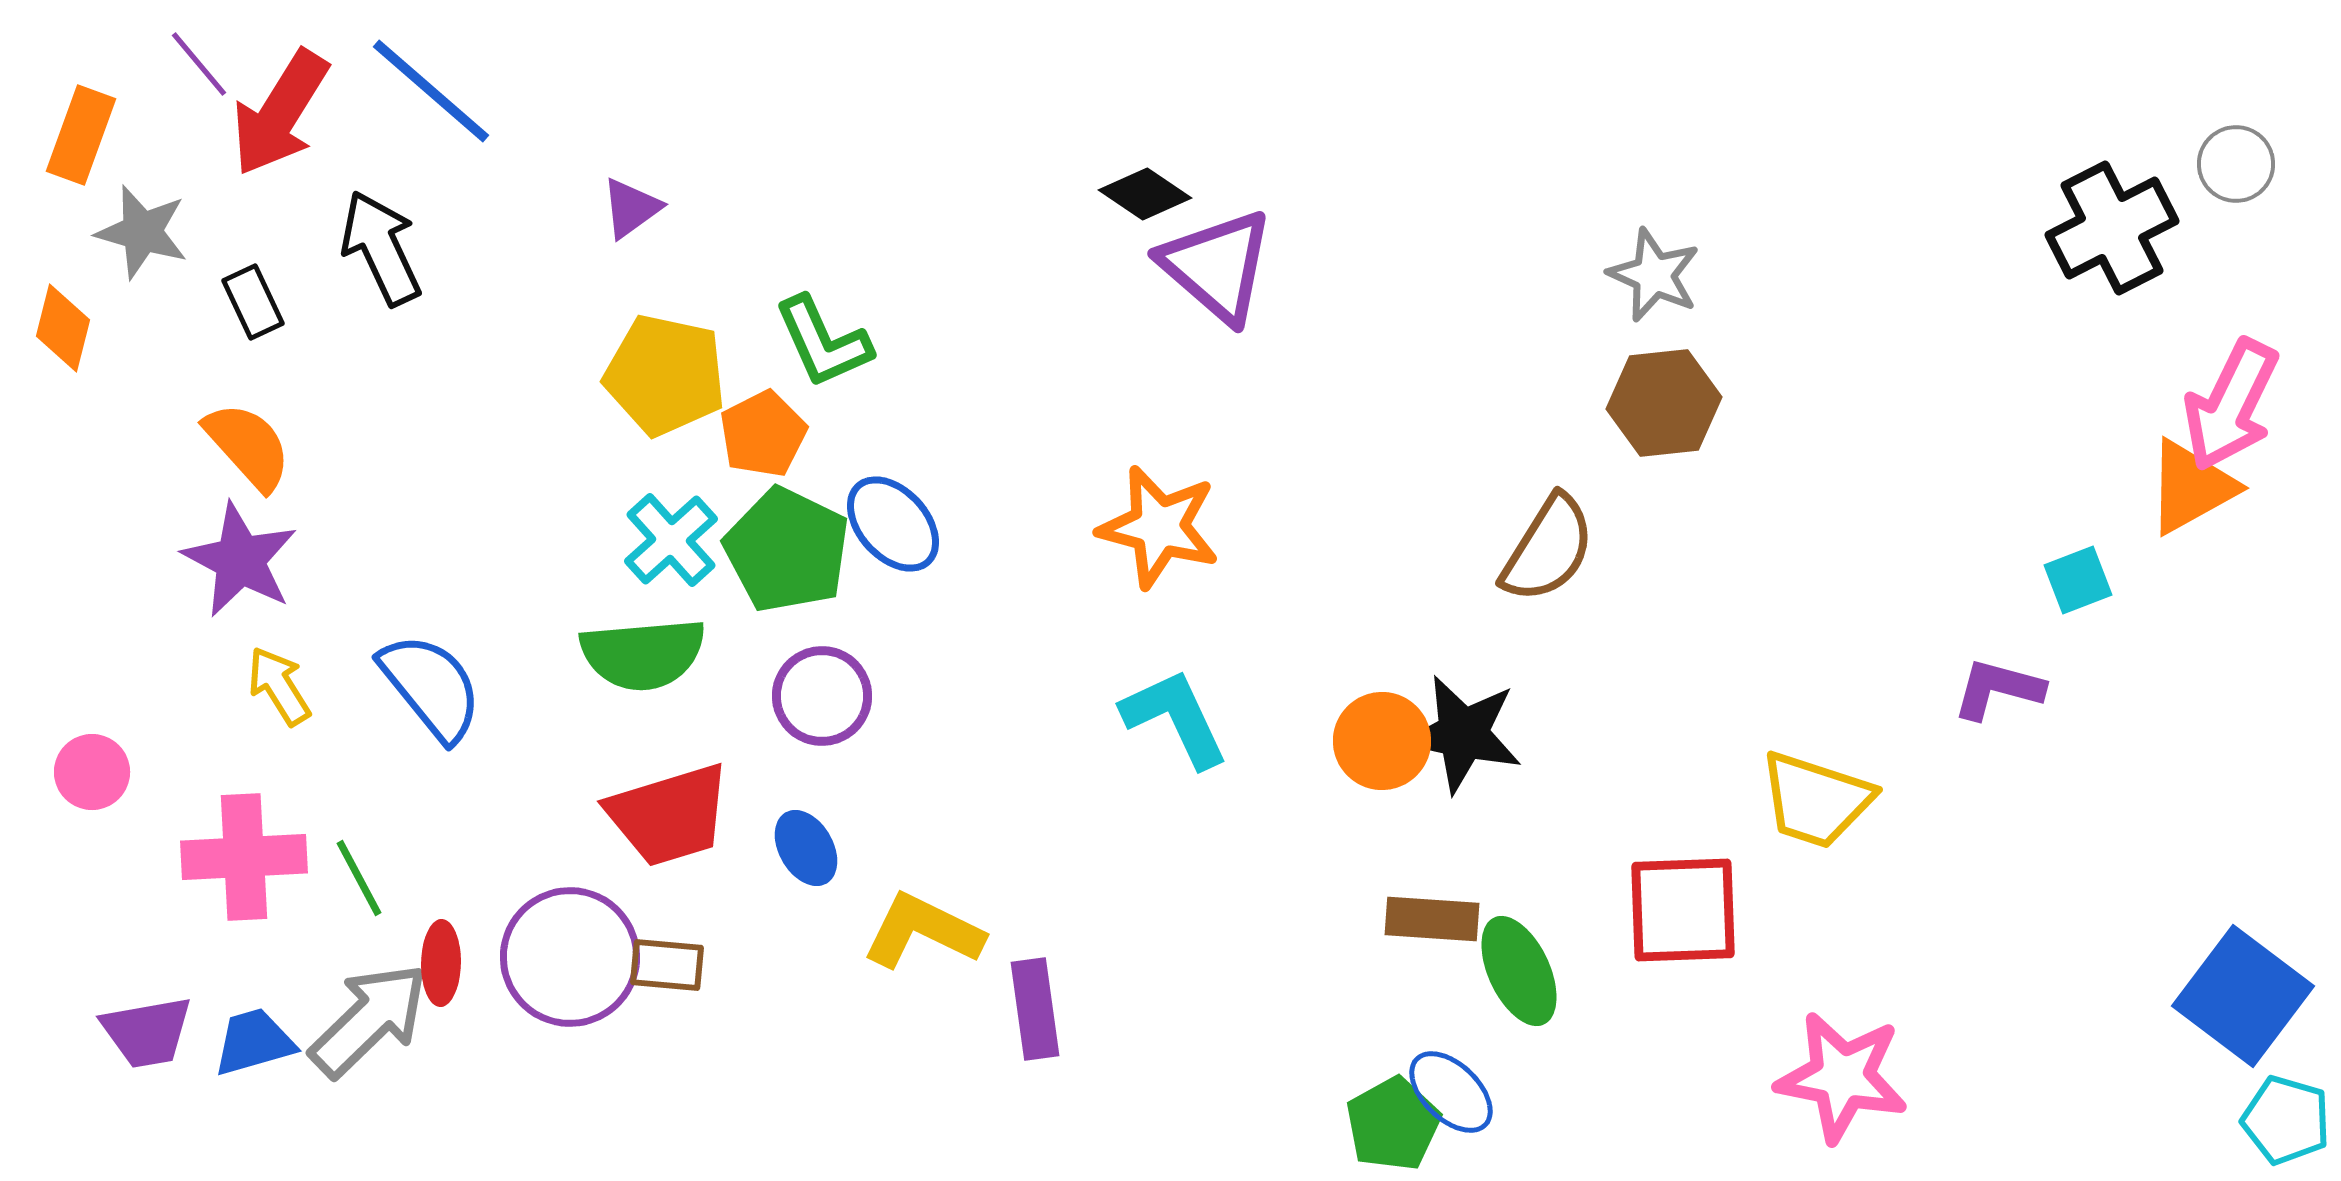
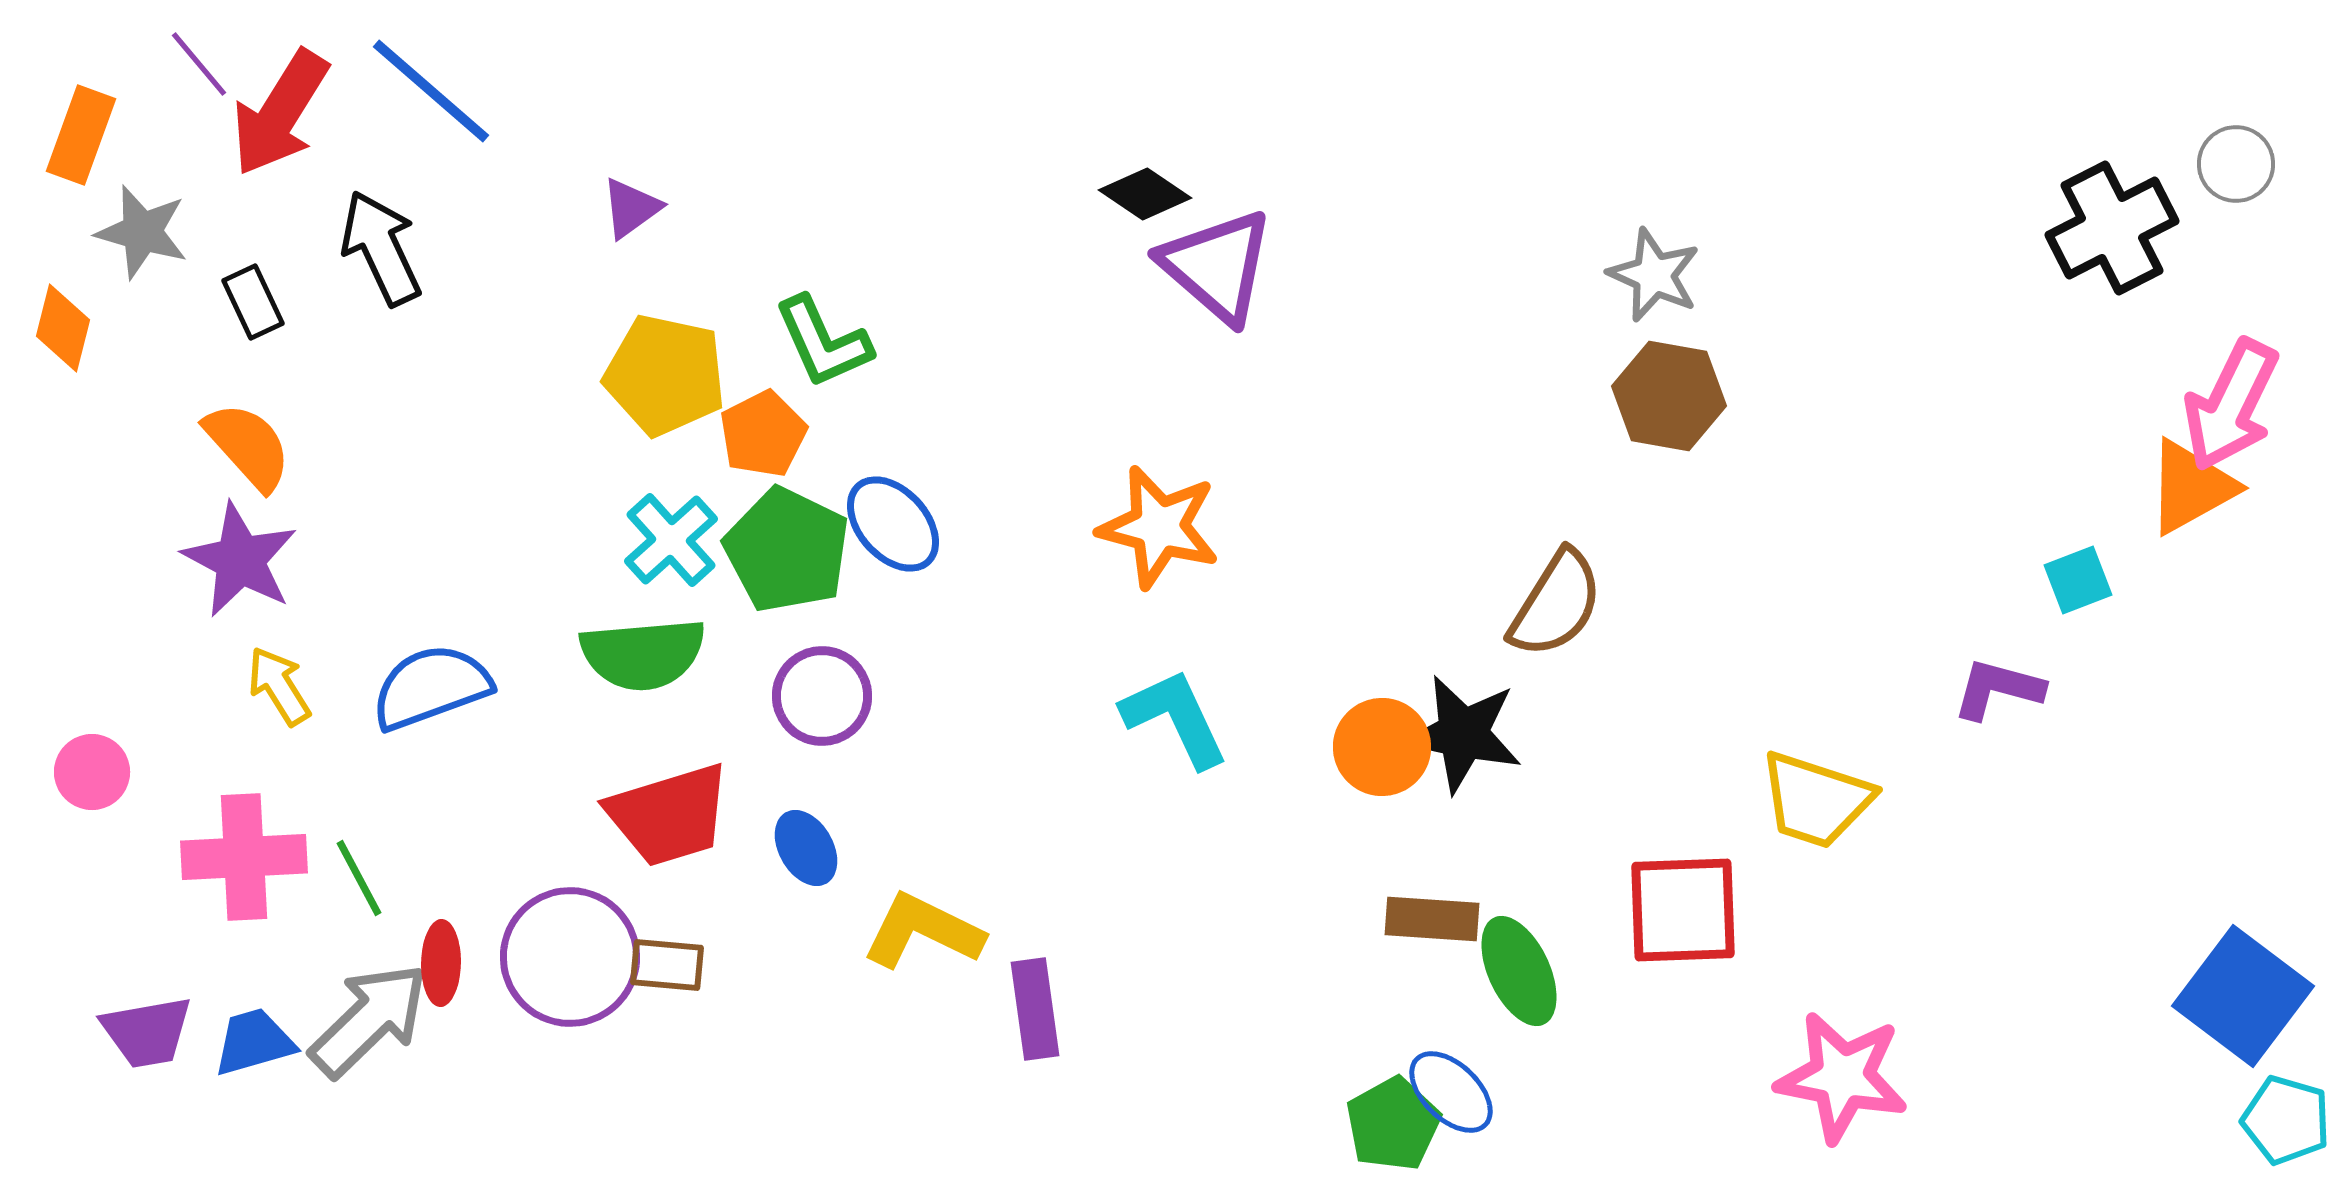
brown hexagon at (1664, 403): moved 5 px right, 7 px up; rotated 16 degrees clockwise
brown semicircle at (1548, 549): moved 8 px right, 55 px down
blue semicircle at (431, 687): rotated 71 degrees counterclockwise
orange circle at (1382, 741): moved 6 px down
